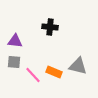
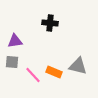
black cross: moved 4 px up
purple triangle: rotated 14 degrees counterclockwise
gray square: moved 2 px left
